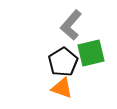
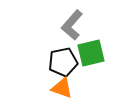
gray L-shape: moved 1 px right
black pentagon: rotated 20 degrees clockwise
